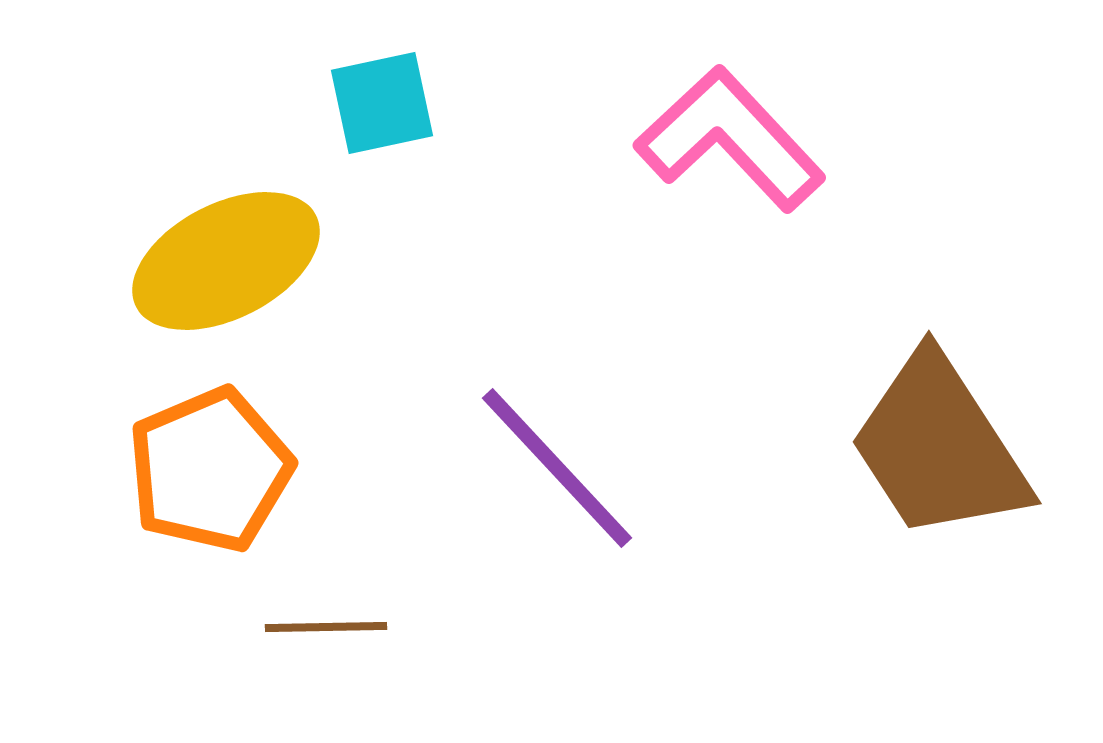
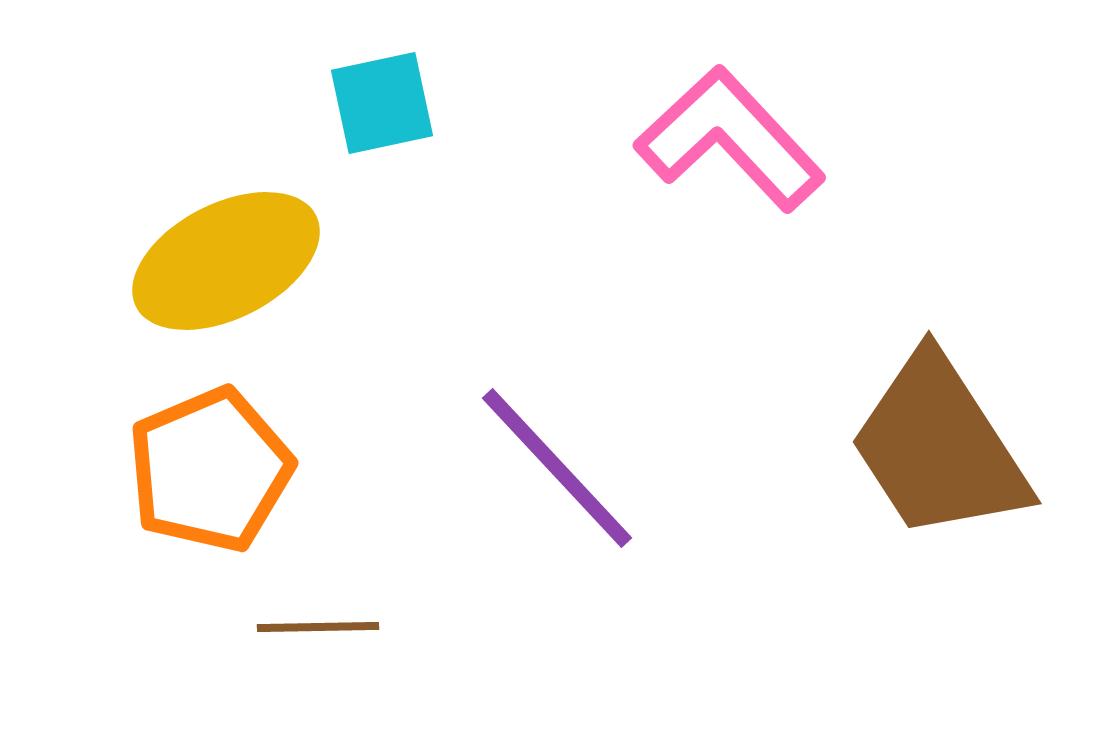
brown line: moved 8 px left
